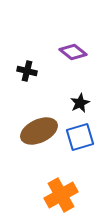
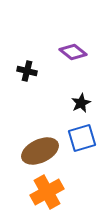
black star: moved 1 px right
brown ellipse: moved 1 px right, 20 px down
blue square: moved 2 px right, 1 px down
orange cross: moved 14 px left, 3 px up
